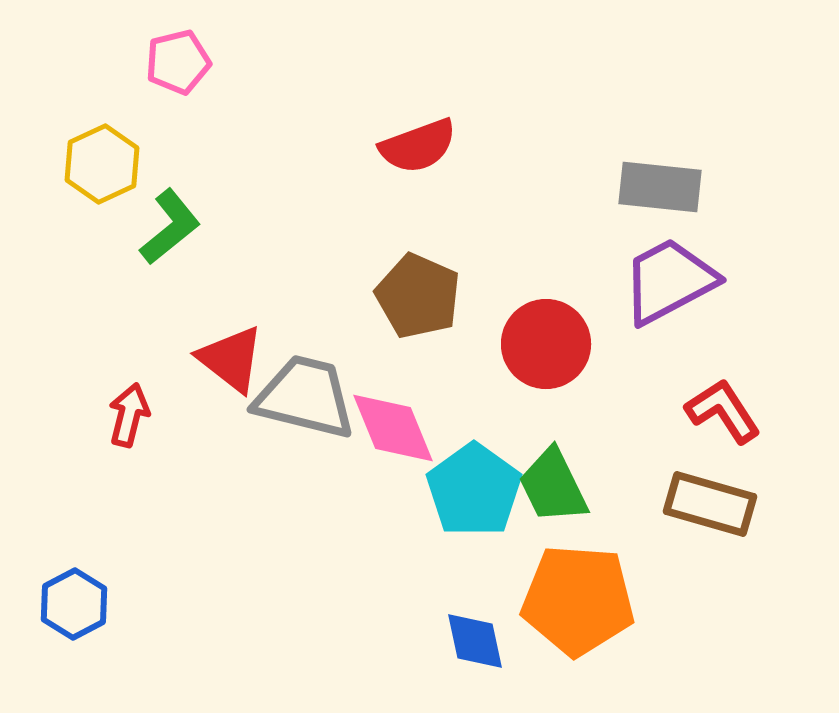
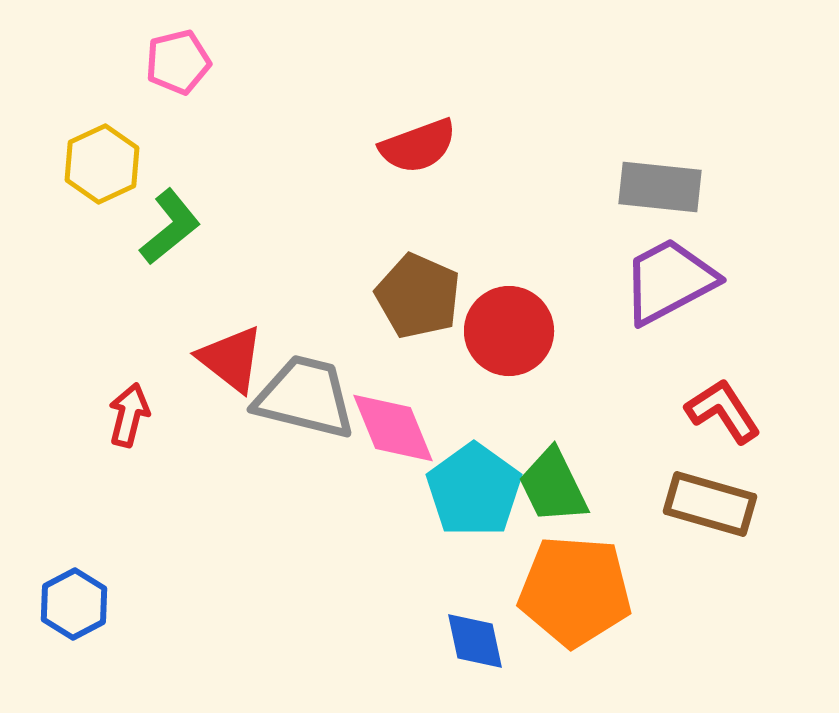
red circle: moved 37 px left, 13 px up
orange pentagon: moved 3 px left, 9 px up
